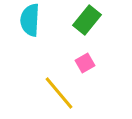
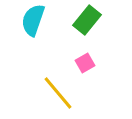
cyan semicircle: moved 3 px right; rotated 16 degrees clockwise
yellow line: moved 1 px left
